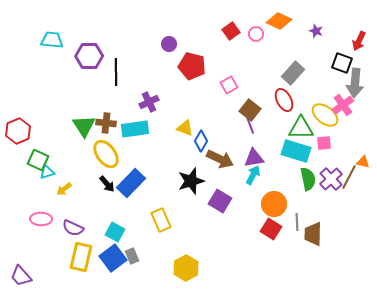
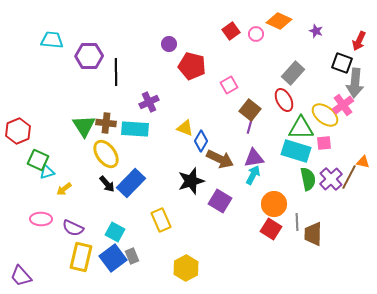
purple line at (250, 125): rotated 36 degrees clockwise
cyan rectangle at (135, 129): rotated 12 degrees clockwise
